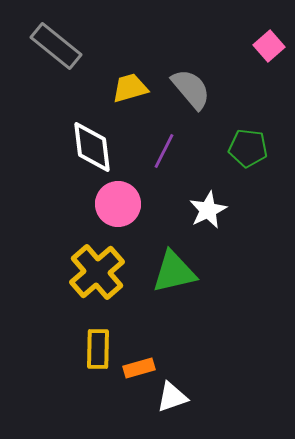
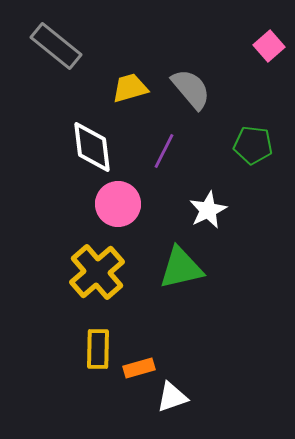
green pentagon: moved 5 px right, 3 px up
green triangle: moved 7 px right, 4 px up
